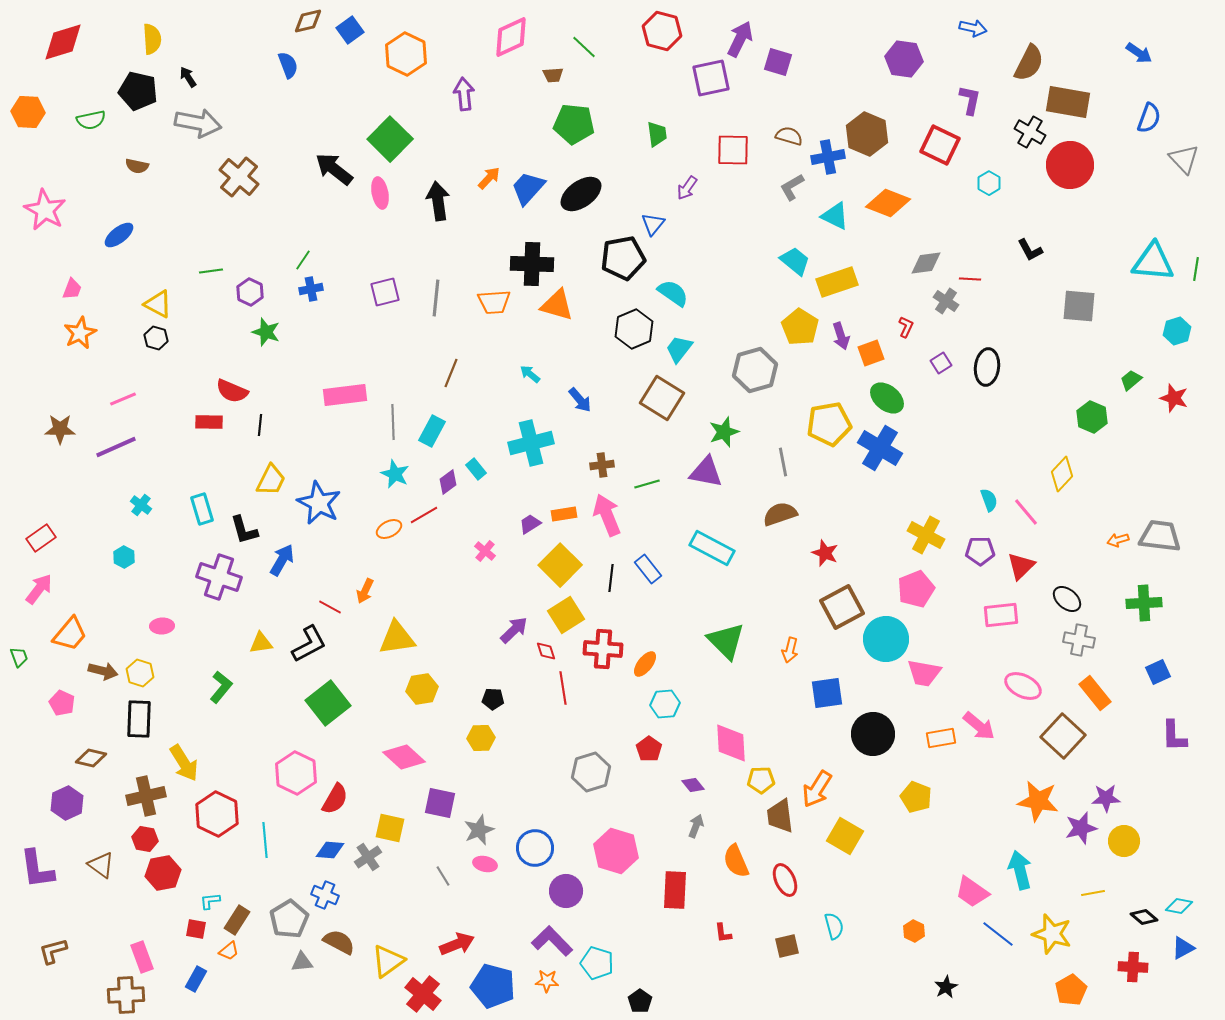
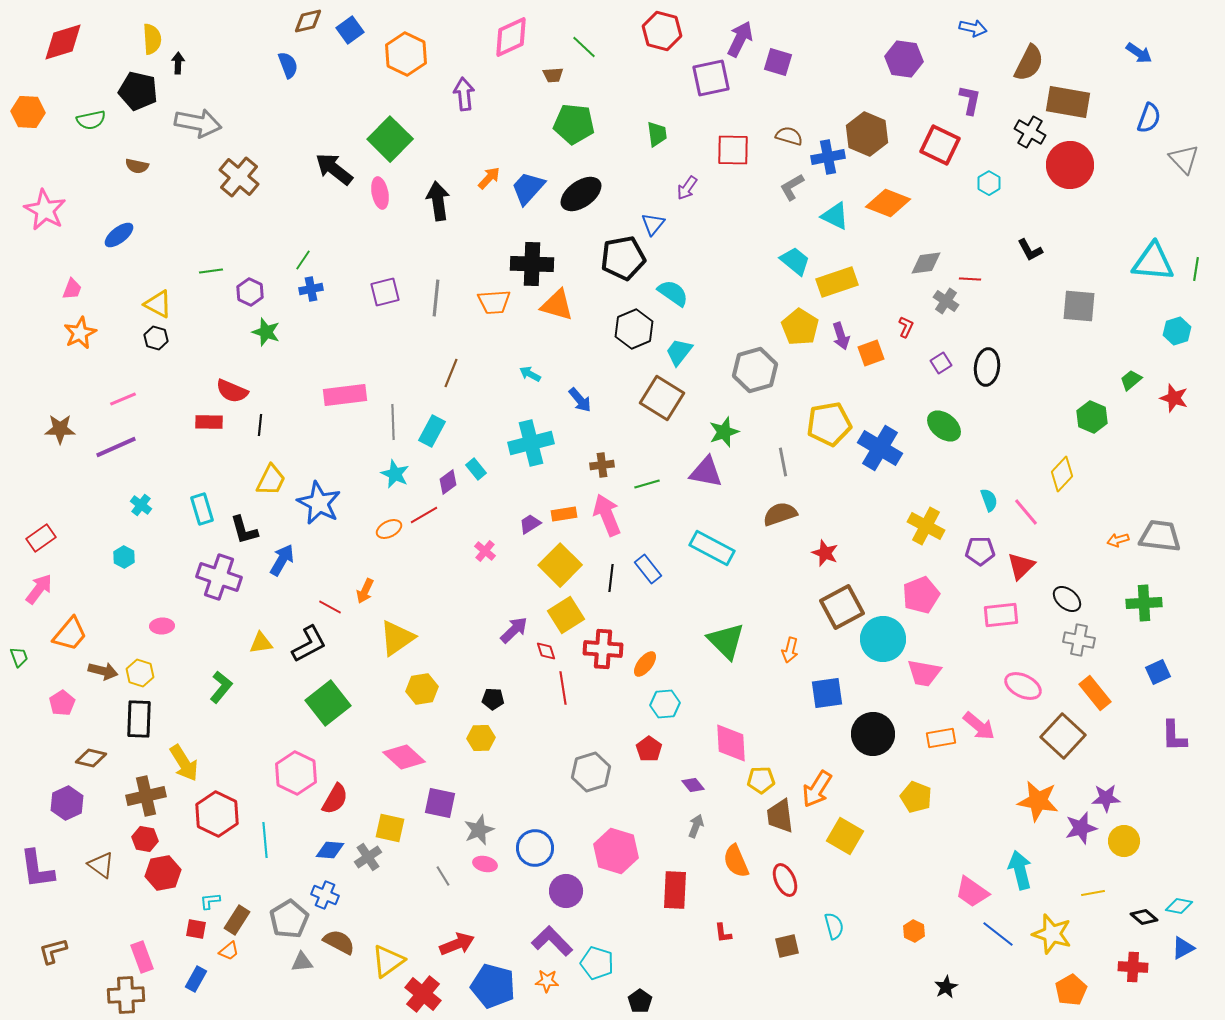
black arrow at (188, 77): moved 10 px left, 14 px up; rotated 35 degrees clockwise
cyan trapezoid at (679, 349): moved 3 px down
cyan arrow at (530, 374): rotated 10 degrees counterclockwise
green ellipse at (887, 398): moved 57 px right, 28 px down
yellow cross at (926, 535): moved 9 px up
pink pentagon at (916, 589): moved 5 px right, 6 px down
yellow triangle at (397, 638): rotated 27 degrees counterclockwise
cyan circle at (886, 639): moved 3 px left
pink pentagon at (62, 703): rotated 15 degrees clockwise
